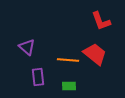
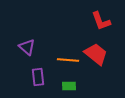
red trapezoid: moved 1 px right
